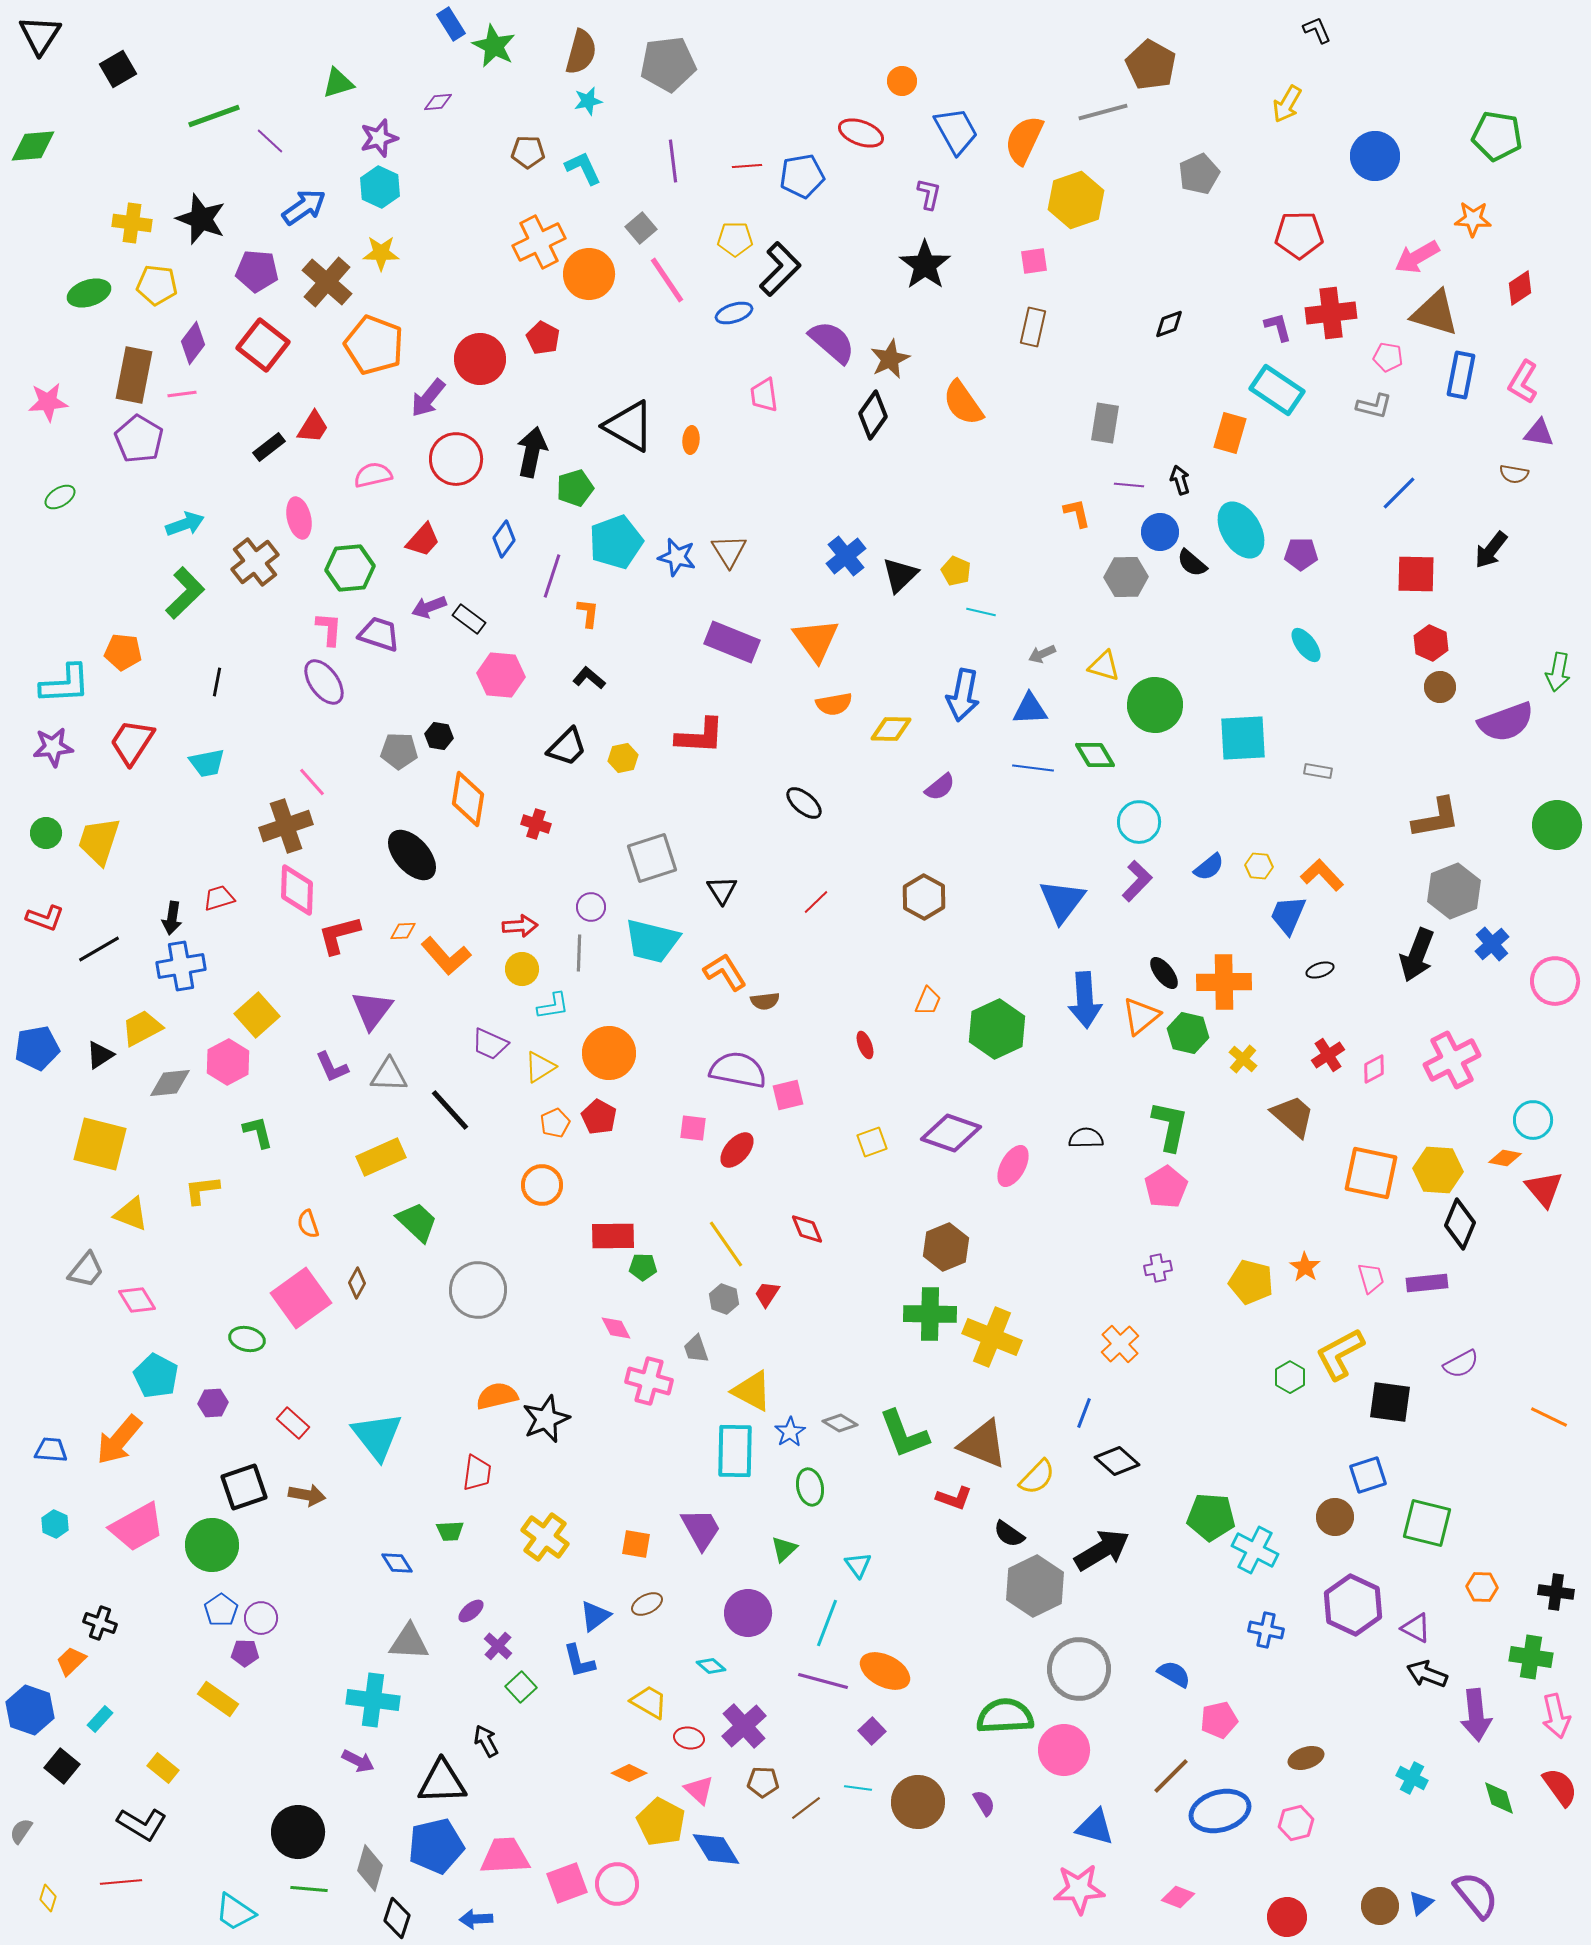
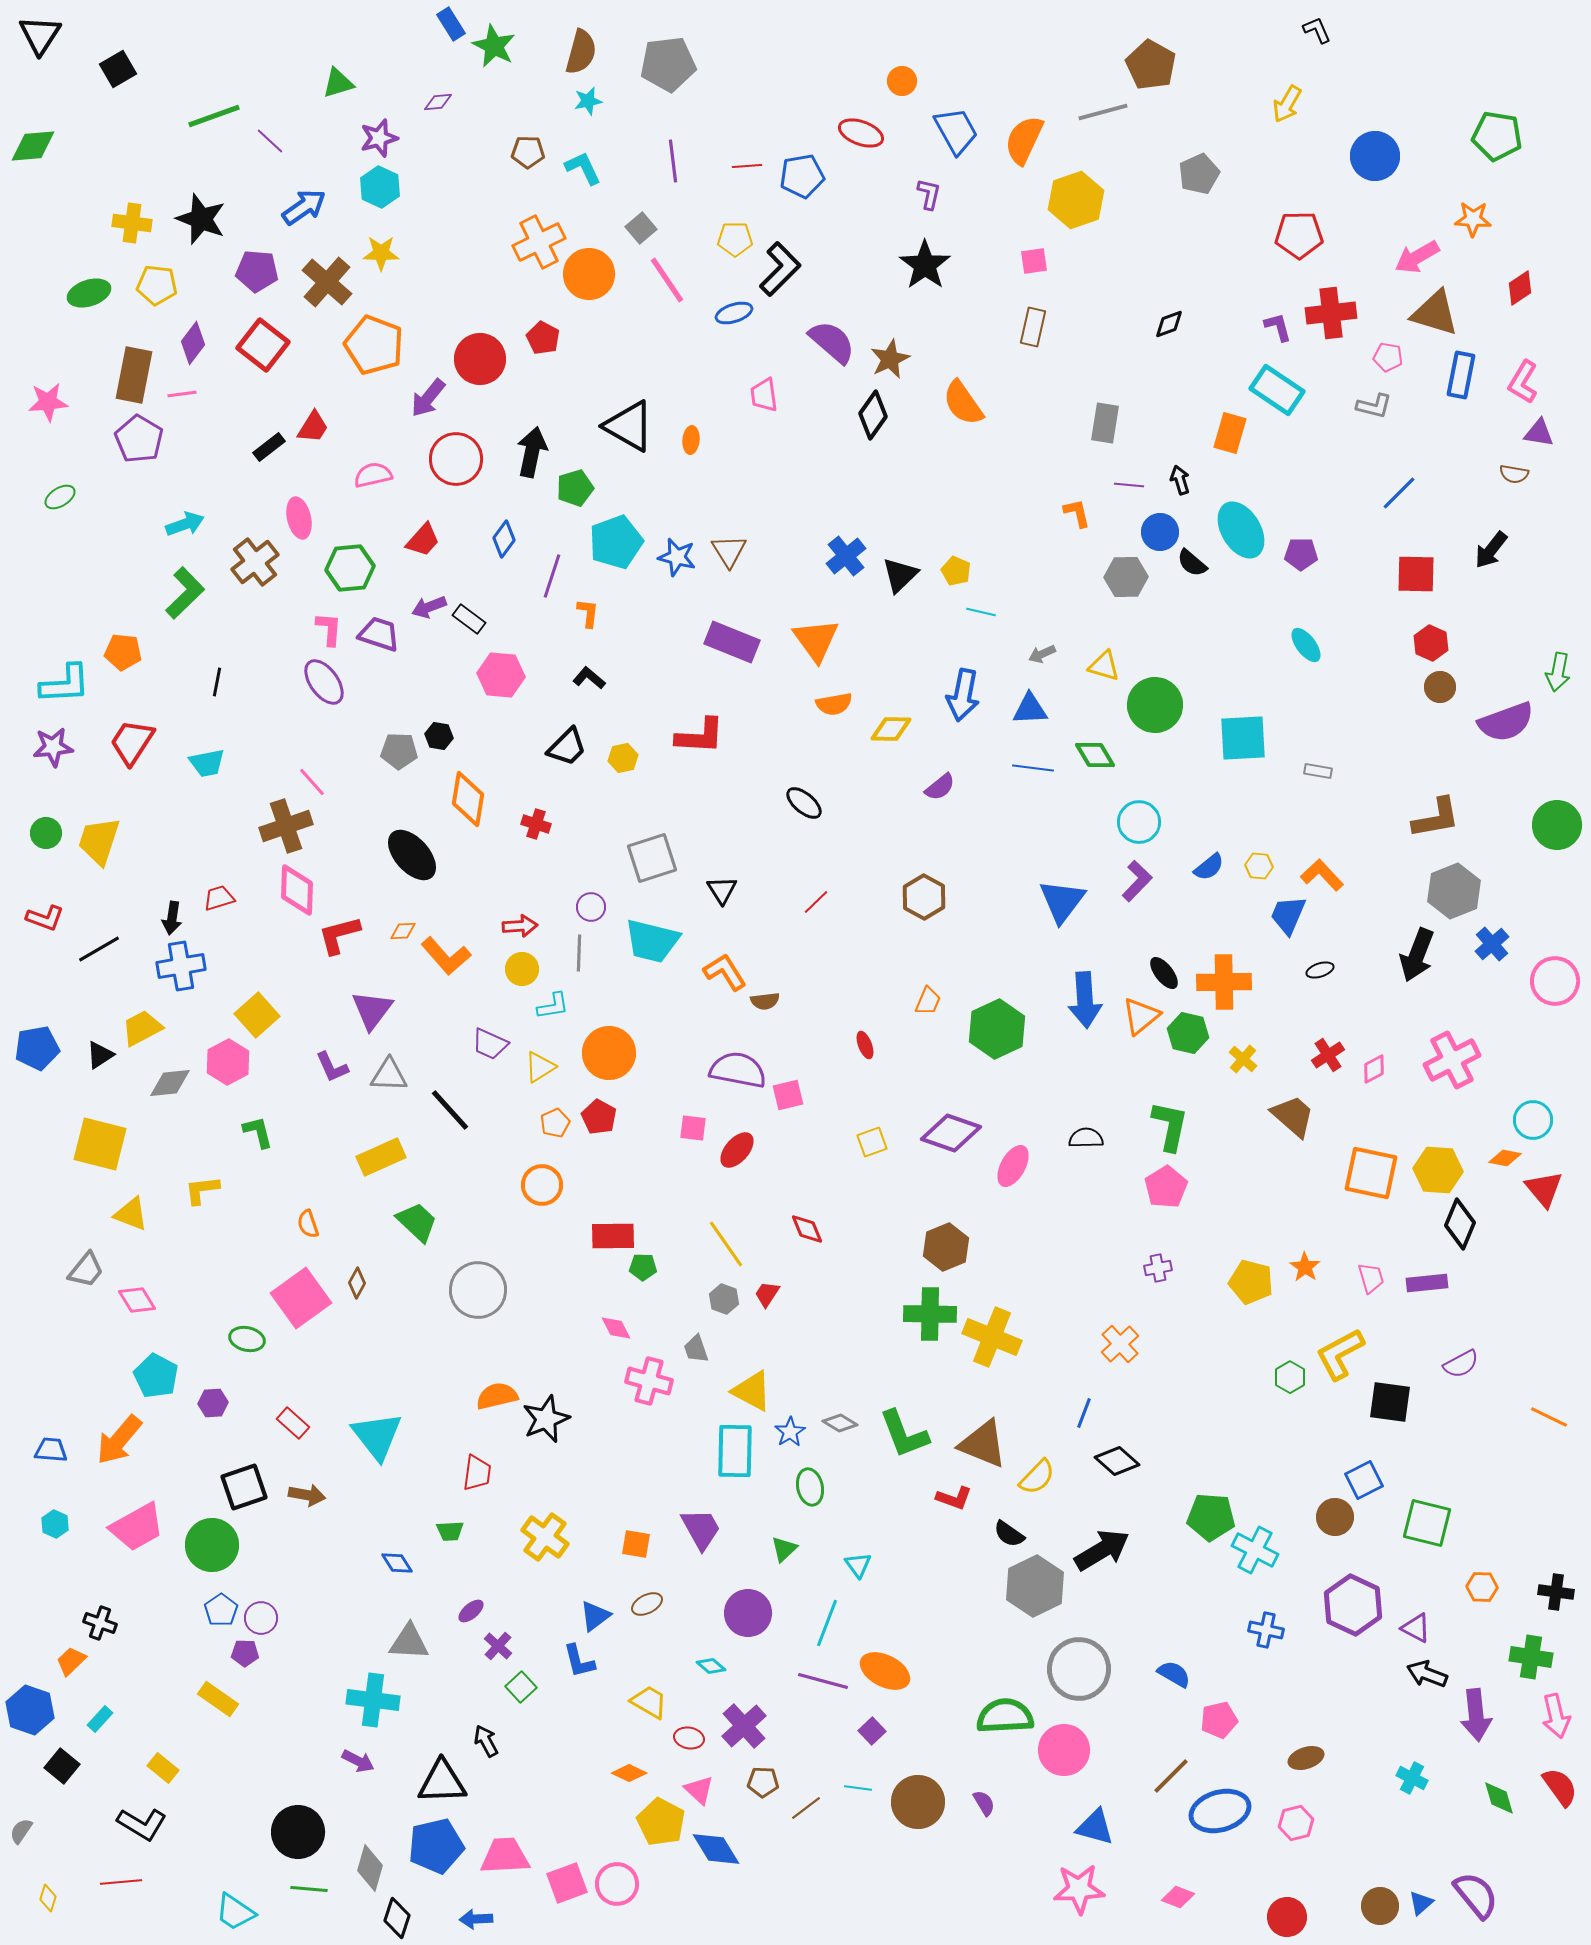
blue square at (1368, 1475): moved 4 px left, 5 px down; rotated 9 degrees counterclockwise
